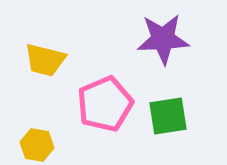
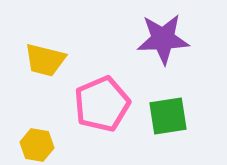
pink pentagon: moved 3 px left
